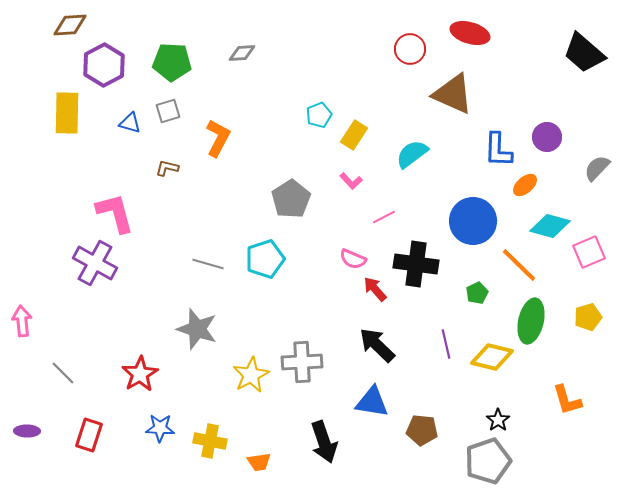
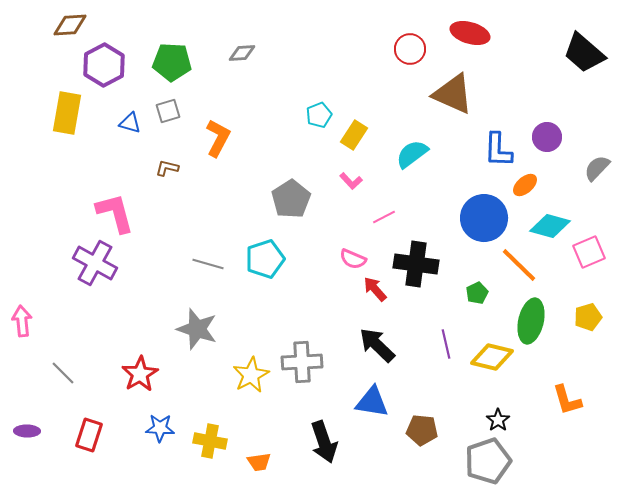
yellow rectangle at (67, 113): rotated 9 degrees clockwise
blue circle at (473, 221): moved 11 px right, 3 px up
